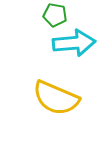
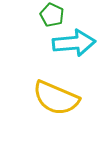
green pentagon: moved 3 px left; rotated 15 degrees clockwise
